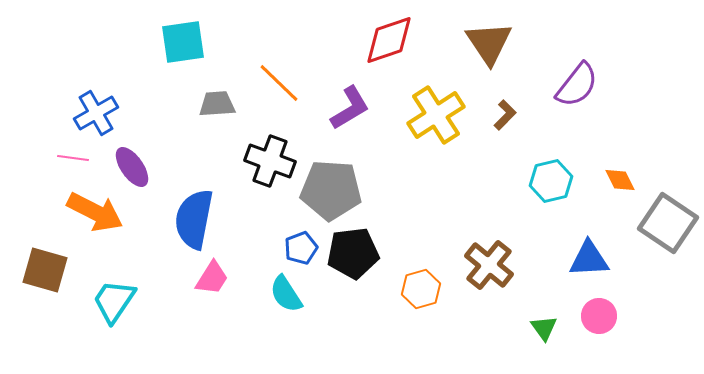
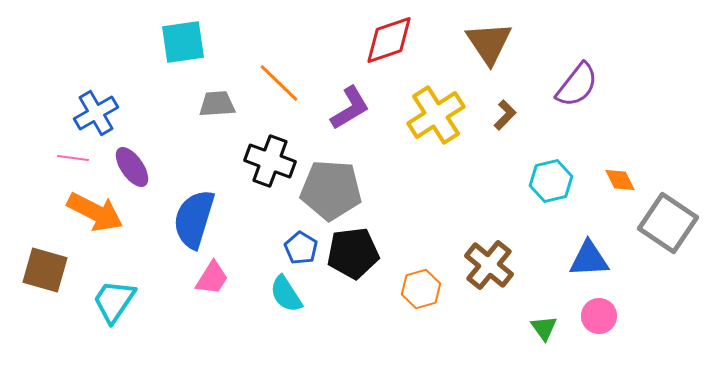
blue semicircle: rotated 6 degrees clockwise
blue pentagon: rotated 20 degrees counterclockwise
